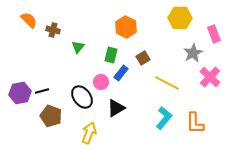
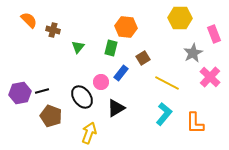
orange hexagon: rotated 20 degrees counterclockwise
green rectangle: moved 7 px up
cyan L-shape: moved 4 px up
